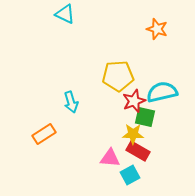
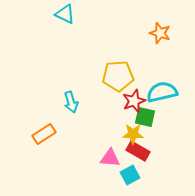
orange star: moved 3 px right, 4 px down
